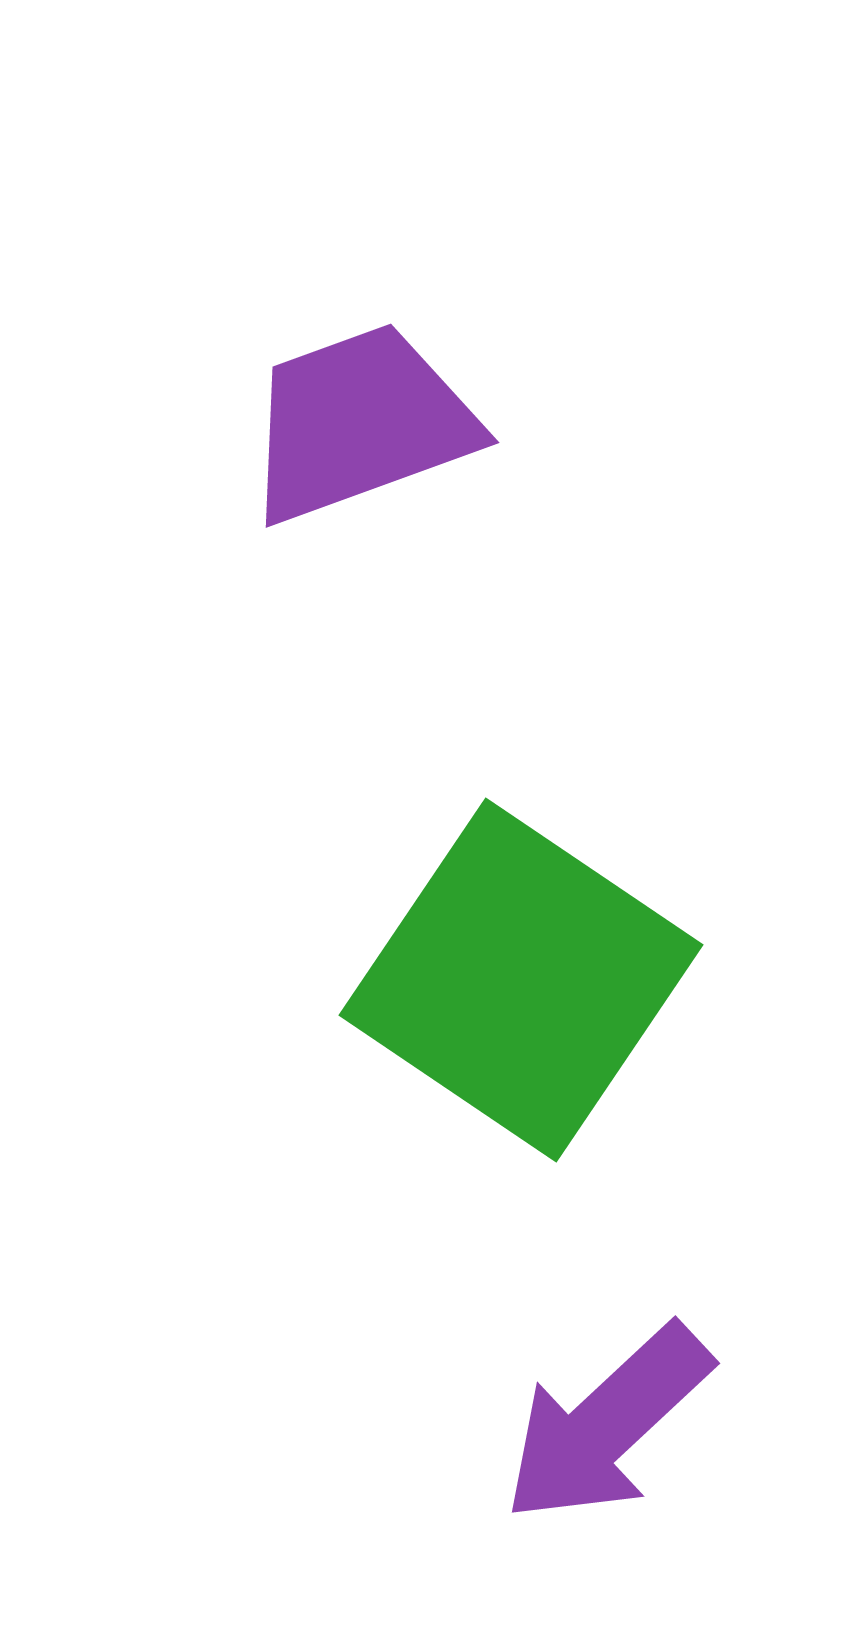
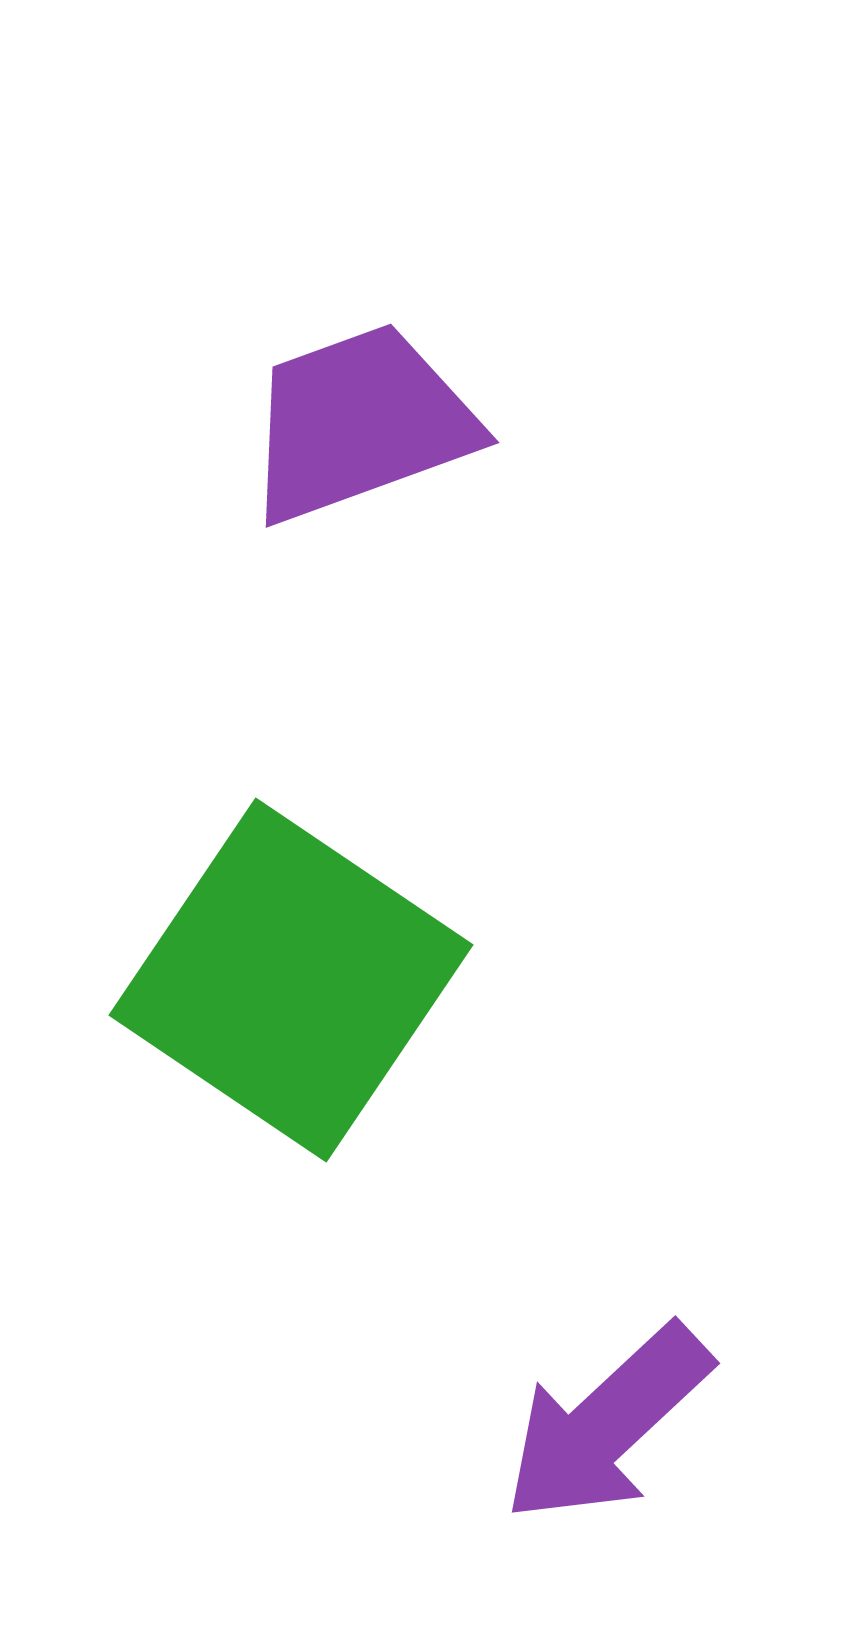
green square: moved 230 px left
